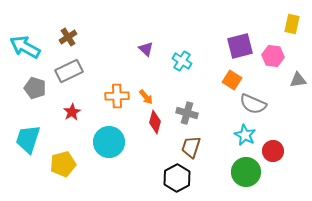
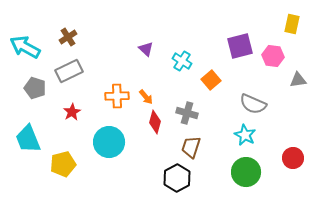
orange square: moved 21 px left; rotated 18 degrees clockwise
cyan trapezoid: rotated 40 degrees counterclockwise
red circle: moved 20 px right, 7 px down
